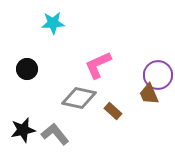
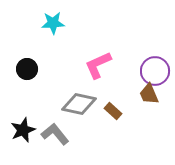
purple circle: moved 3 px left, 4 px up
gray diamond: moved 6 px down
black star: rotated 10 degrees counterclockwise
